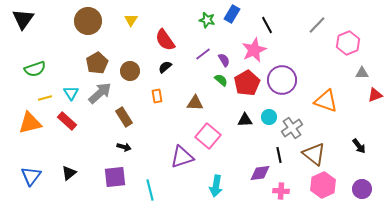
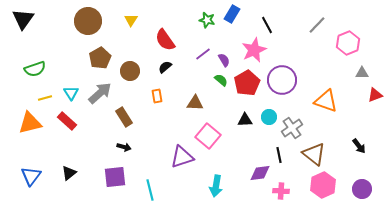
brown pentagon at (97, 63): moved 3 px right, 5 px up
